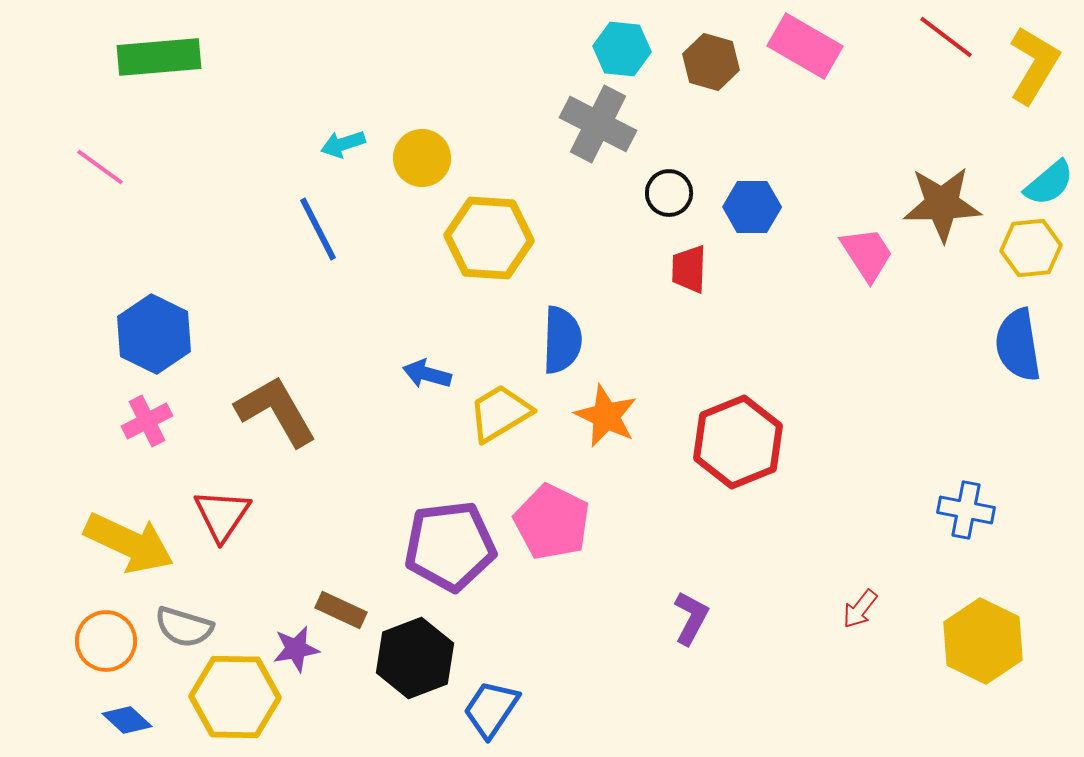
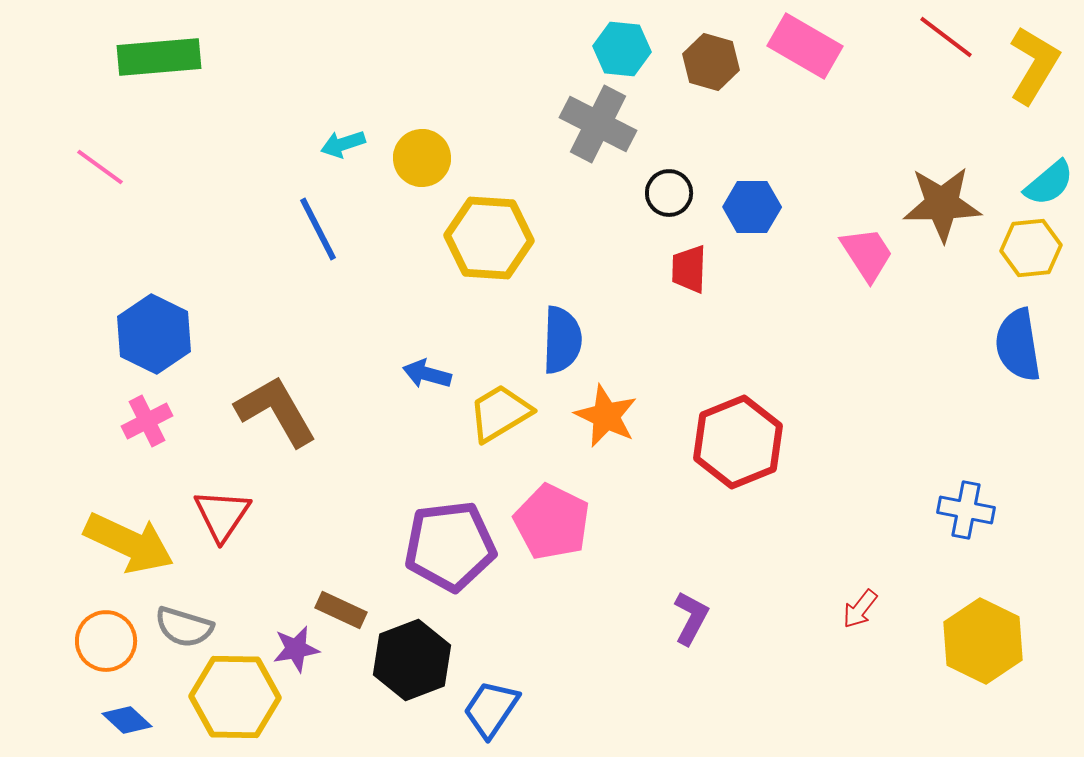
black hexagon at (415, 658): moved 3 px left, 2 px down
